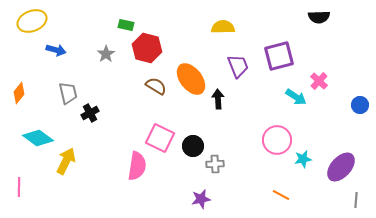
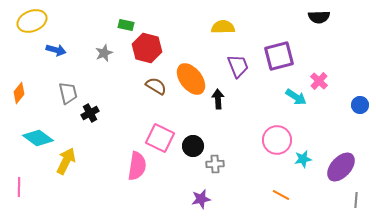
gray star: moved 2 px left, 1 px up; rotated 12 degrees clockwise
